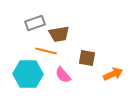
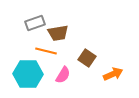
brown trapezoid: moved 1 px left, 1 px up
brown square: rotated 24 degrees clockwise
pink semicircle: rotated 108 degrees counterclockwise
